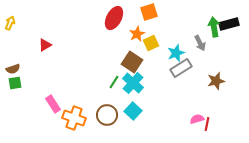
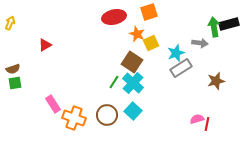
red ellipse: moved 1 px up; rotated 50 degrees clockwise
orange star: rotated 21 degrees counterclockwise
gray arrow: rotated 56 degrees counterclockwise
